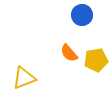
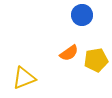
orange semicircle: rotated 84 degrees counterclockwise
